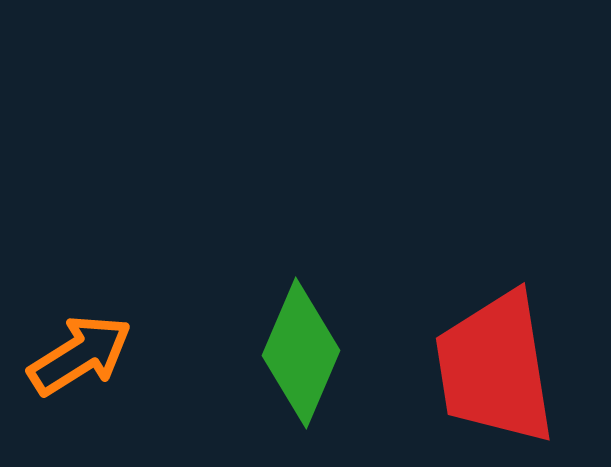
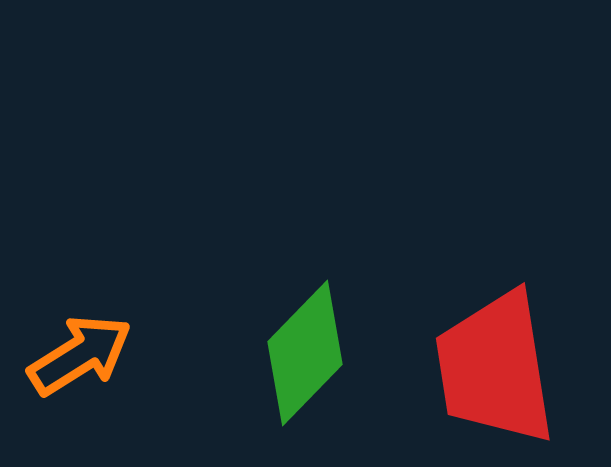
green diamond: moved 4 px right; rotated 21 degrees clockwise
